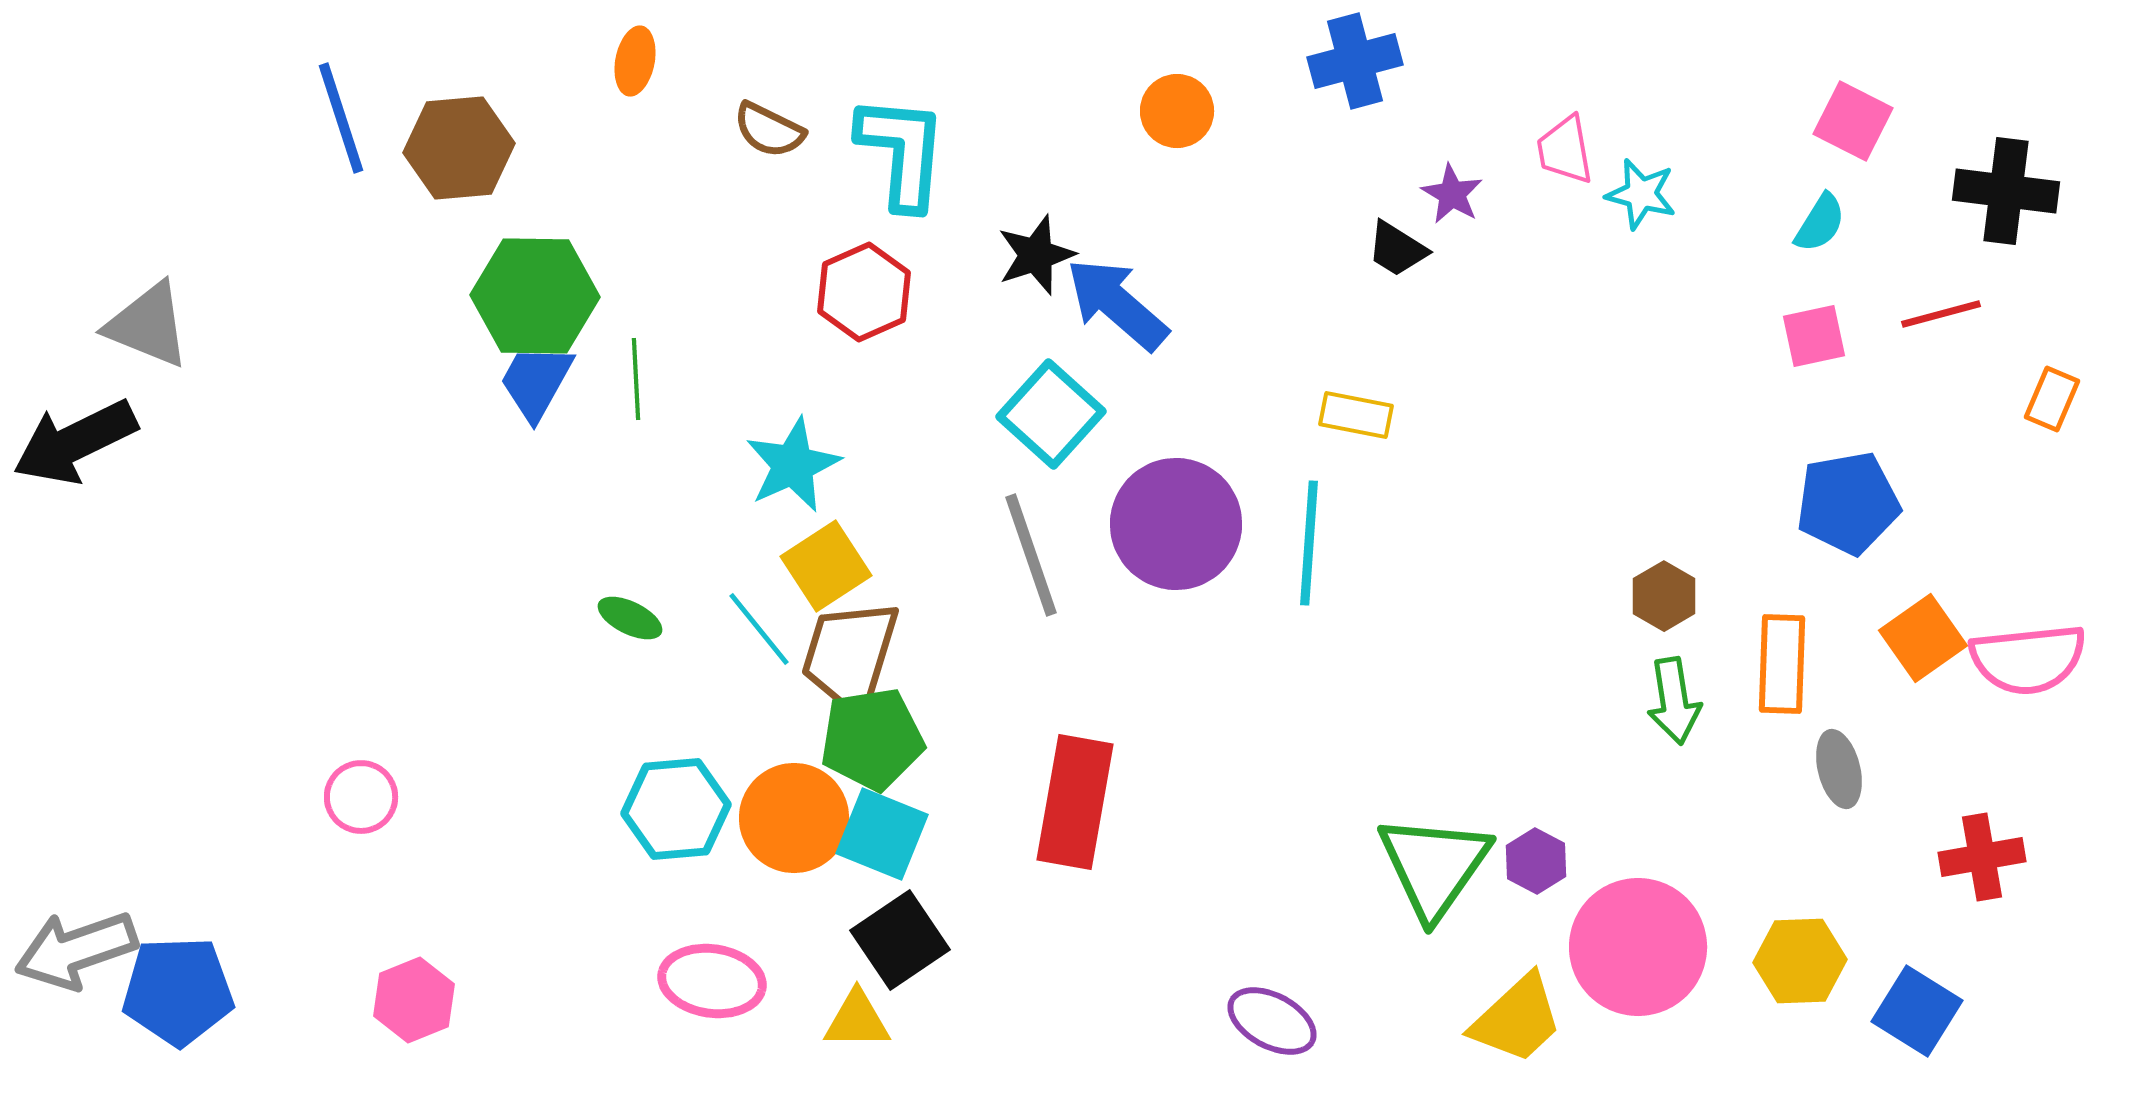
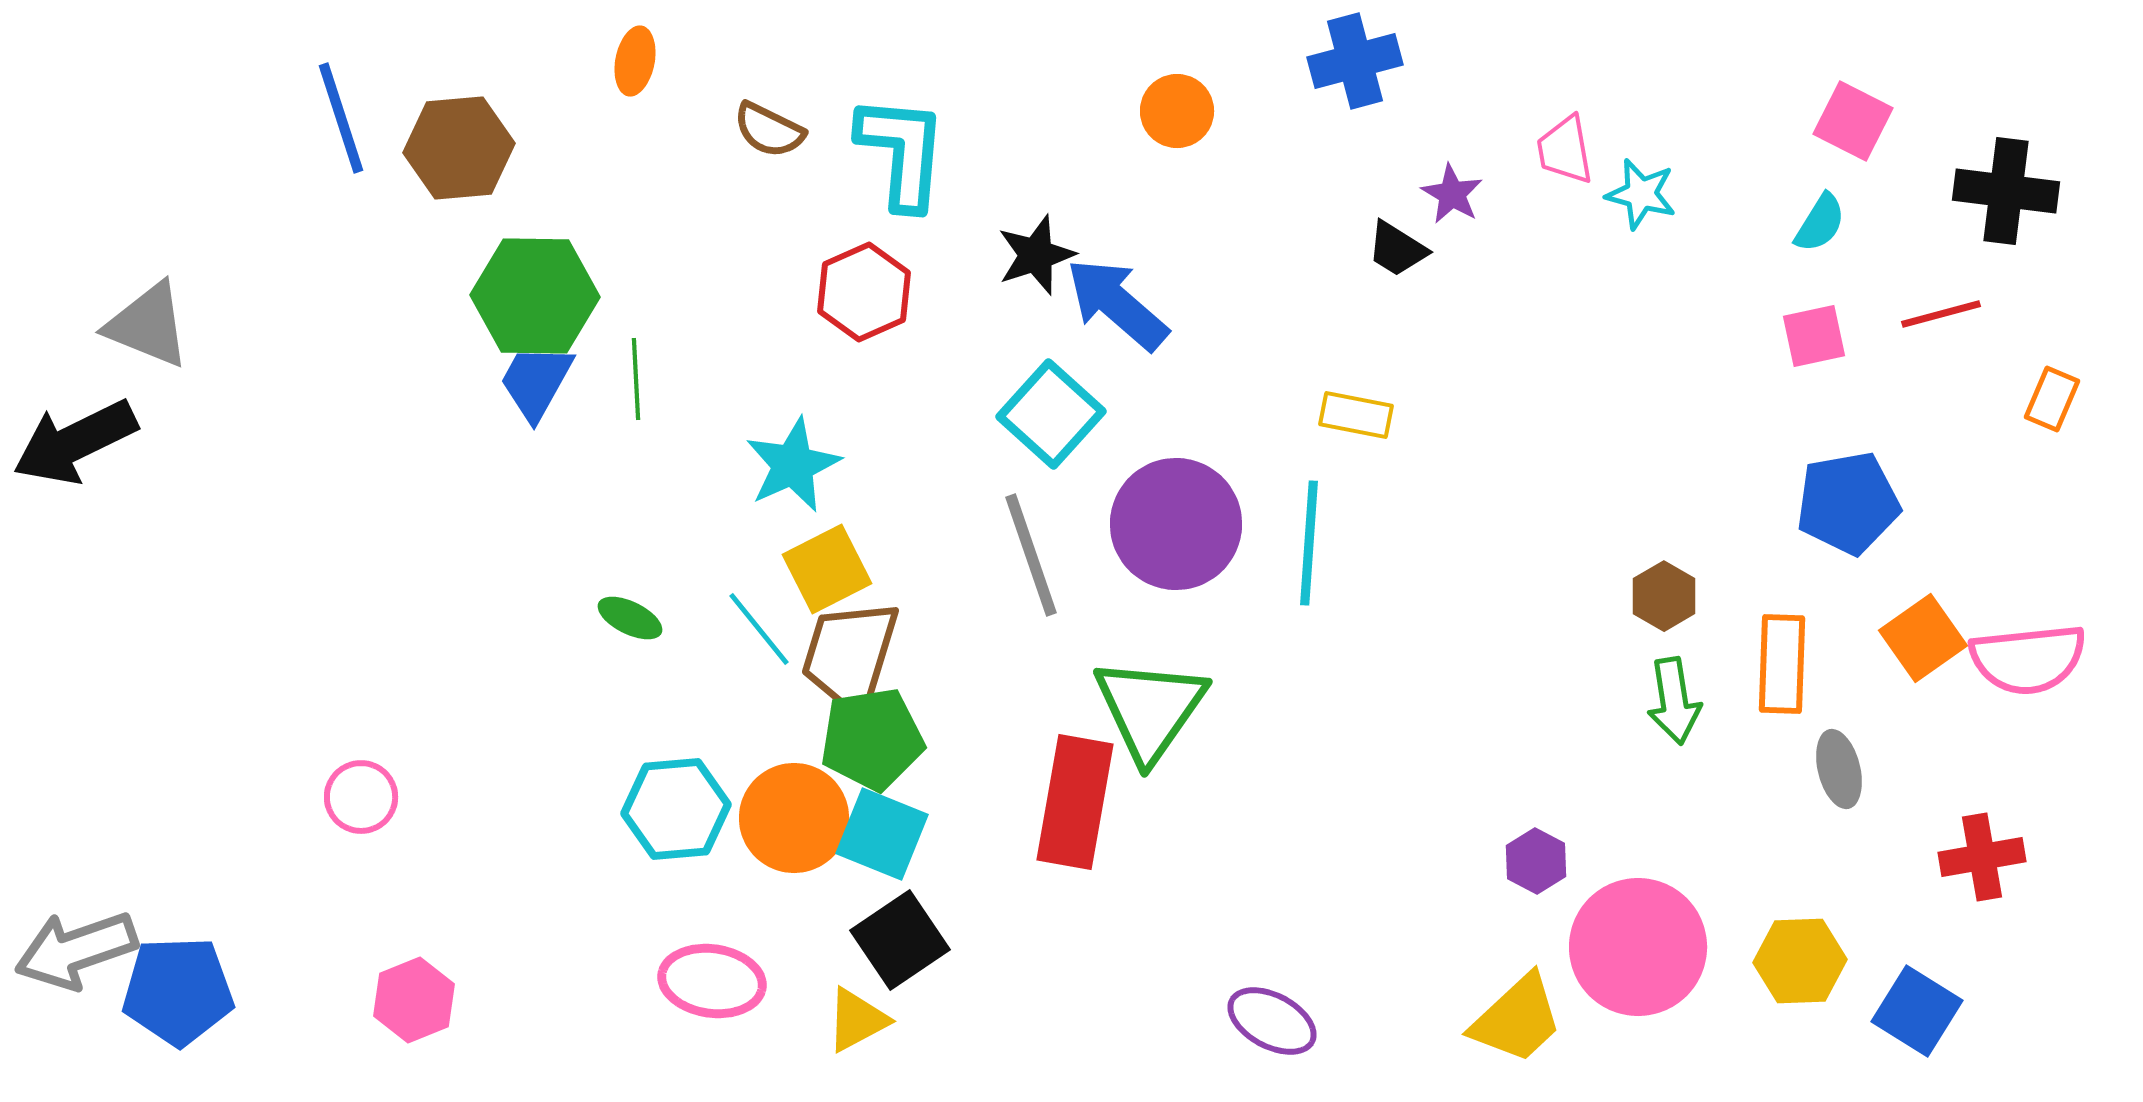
yellow square at (826, 566): moved 1 px right, 3 px down; rotated 6 degrees clockwise
green triangle at (1434, 866): moved 284 px left, 157 px up
yellow triangle at (857, 1020): rotated 28 degrees counterclockwise
